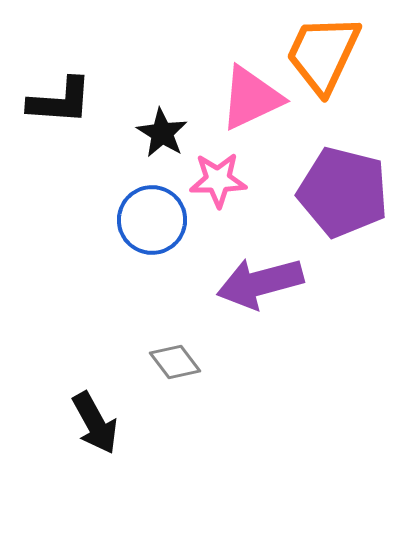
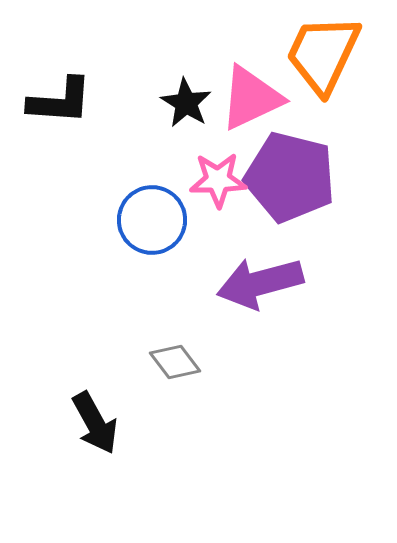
black star: moved 24 px right, 30 px up
purple pentagon: moved 53 px left, 15 px up
